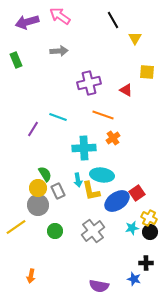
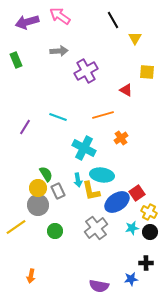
purple cross: moved 3 px left, 12 px up; rotated 15 degrees counterclockwise
orange line: rotated 35 degrees counterclockwise
purple line: moved 8 px left, 2 px up
orange cross: moved 8 px right
cyan cross: rotated 30 degrees clockwise
green semicircle: moved 1 px right
blue ellipse: moved 1 px down
yellow cross: moved 6 px up
gray cross: moved 3 px right, 3 px up
blue star: moved 3 px left; rotated 24 degrees counterclockwise
